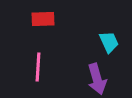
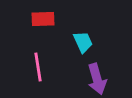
cyan trapezoid: moved 26 px left
pink line: rotated 12 degrees counterclockwise
